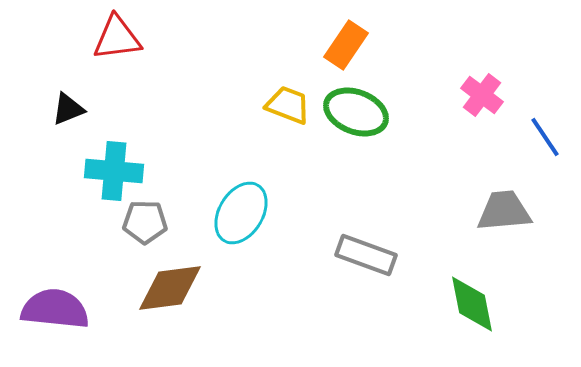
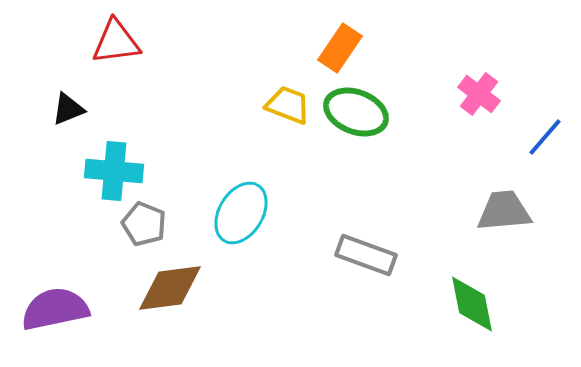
red triangle: moved 1 px left, 4 px down
orange rectangle: moved 6 px left, 3 px down
pink cross: moved 3 px left, 1 px up
blue line: rotated 75 degrees clockwise
gray pentagon: moved 1 px left, 2 px down; rotated 21 degrees clockwise
purple semicircle: rotated 18 degrees counterclockwise
